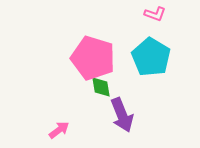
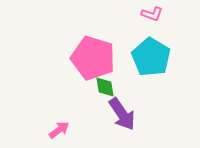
pink L-shape: moved 3 px left
green diamond: moved 4 px right
purple arrow: moved 1 px up; rotated 12 degrees counterclockwise
